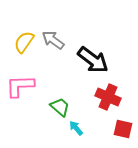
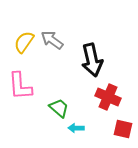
gray arrow: moved 1 px left
black arrow: moved 1 px left; rotated 40 degrees clockwise
pink L-shape: rotated 92 degrees counterclockwise
green trapezoid: moved 1 px left, 1 px down
cyan arrow: rotated 49 degrees counterclockwise
